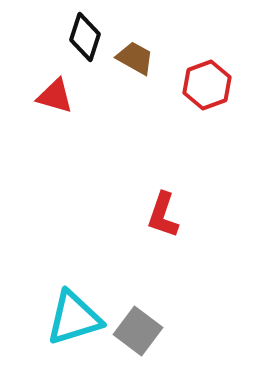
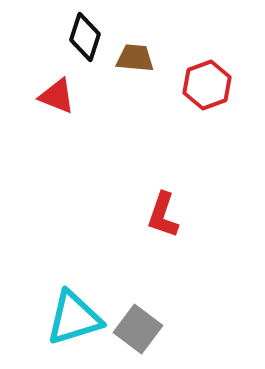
brown trapezoid: rotated 24 degrees counterclockwise
red triangle: moved 2 px right; rotated 6 degrees clockwise
gray square: moved 2 px up
